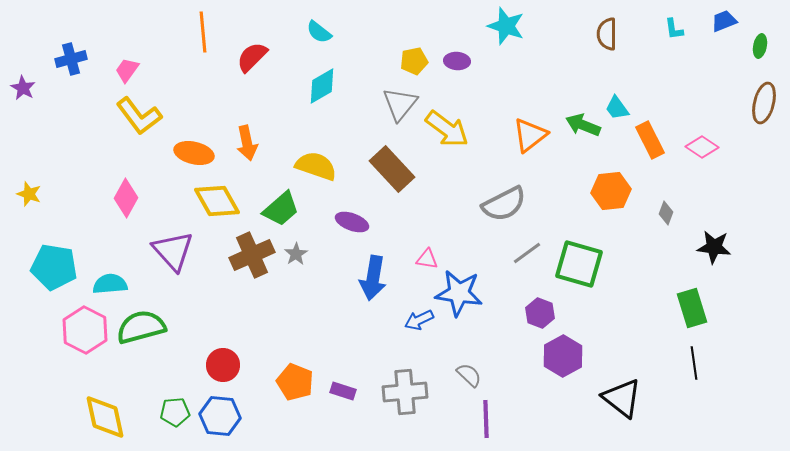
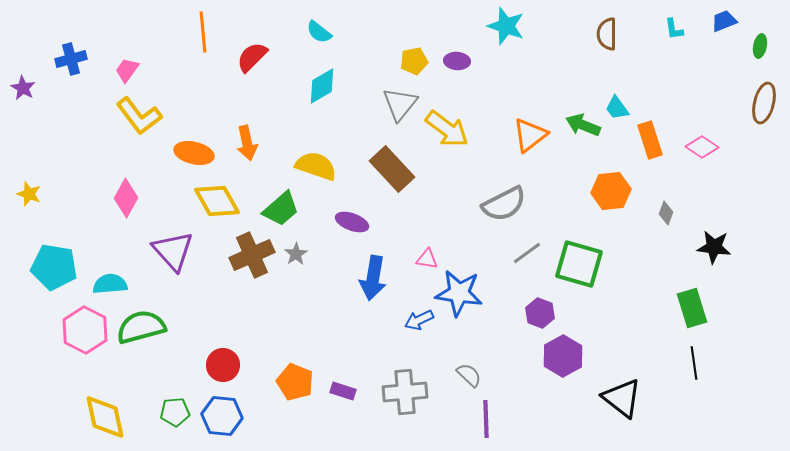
orange rectangle at (650, 140): rotated 9 degrees clockwise
blue hexagon at (220, 416): moved 2 px right
